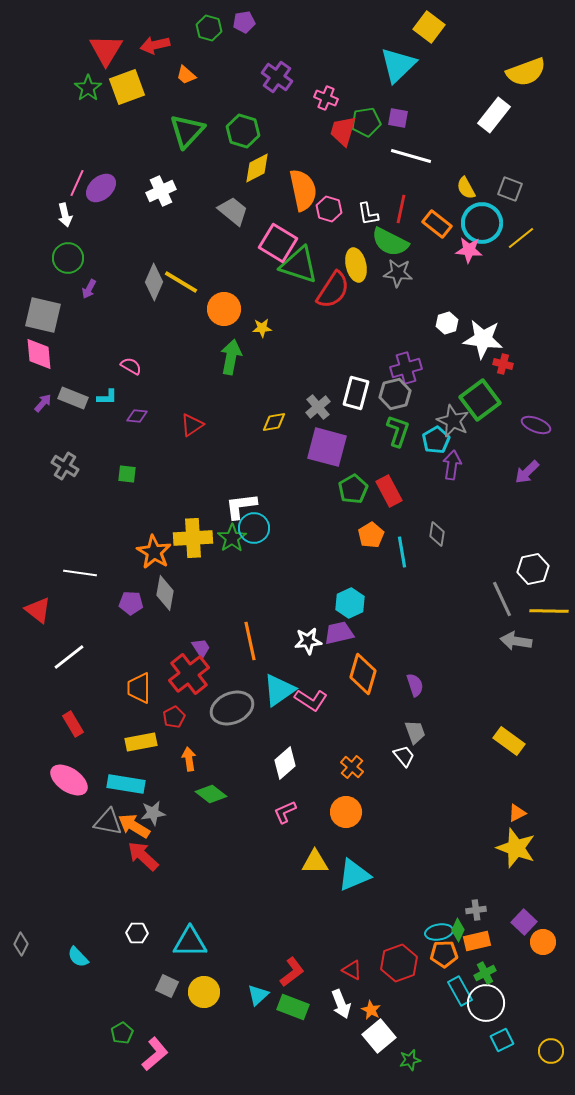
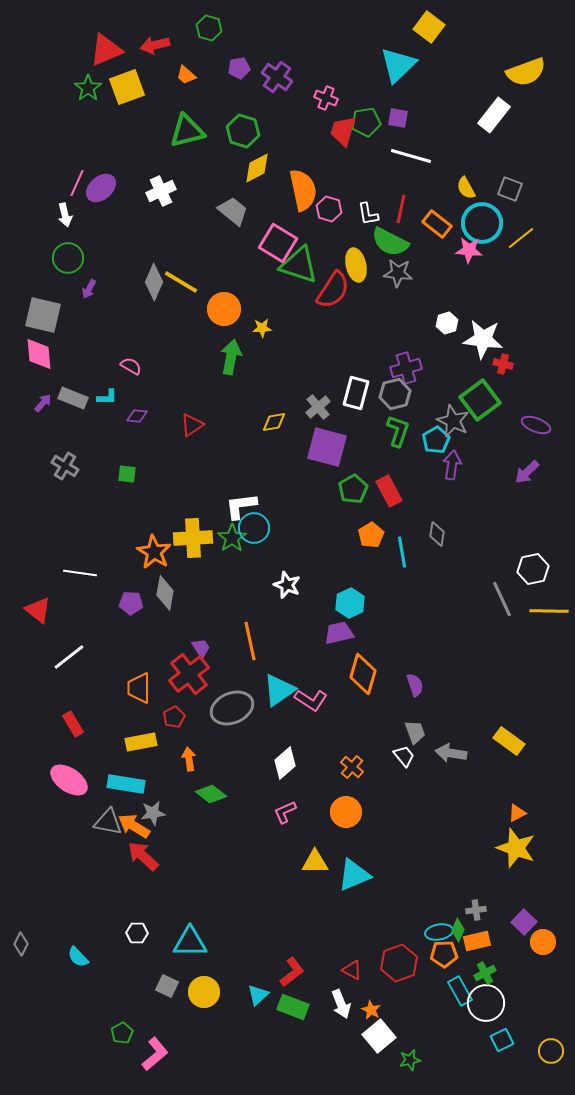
purple pentagon at (244, 22): moved 5 px left, 46 px down
red triangle at (106, 50): rotated 36 degrees clockwise
green triangle at (187, 131): rotated 33 degrees clockwise
white star at (308, 641): moved 21 px left, 56 px up; rotated 28 degrees clockwise
gray arrow at (516, 641): moved 65 px left, 112 px down
